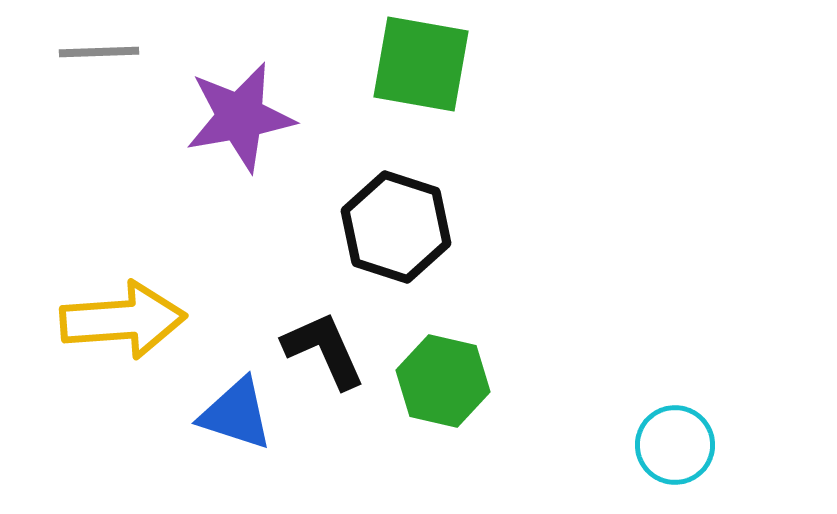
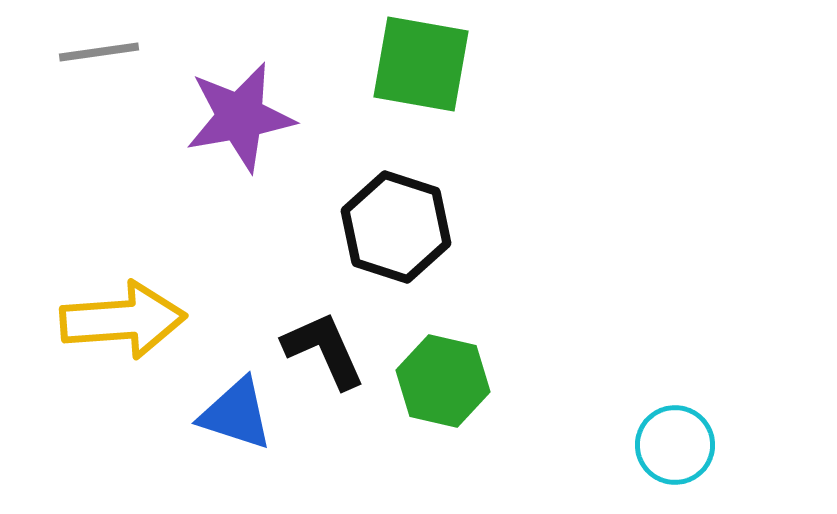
gray line: rotated 6 degrees counterclockwise
